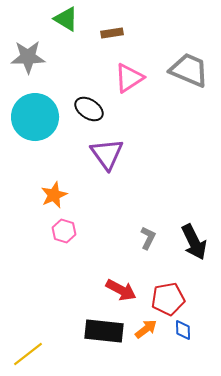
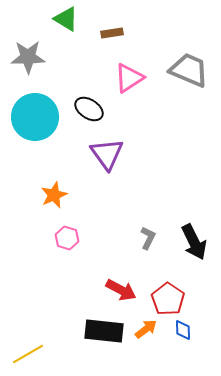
pink hexagon: moved 3 px right, 7 px down
red pentagon: rotated 28 degrees counterclockwise
yellow line: rotated 8 degrees clockwise
